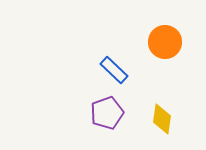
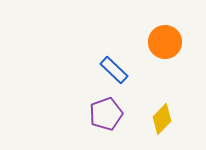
purple pentagon: moved 1 px left, 1 px down
yellow diamond: rotated 36 degrees clockwise
